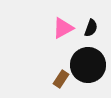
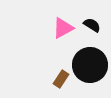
black semicircle: moved 1 px right, 3 px up; rotated 78 degrees counterclockwise
black circle: moved 2 px right
